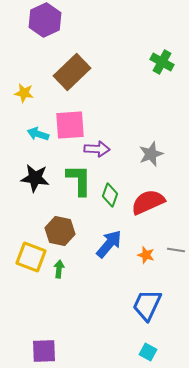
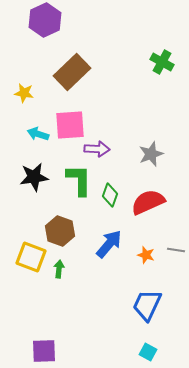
black star: moved 1 px left, 1 px up; rotated 16 degrees counterclockwise
brown hexagon: rotated 8 degrees clockwise
